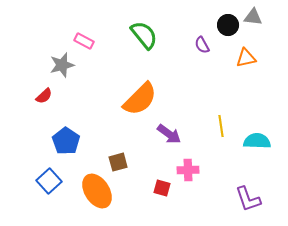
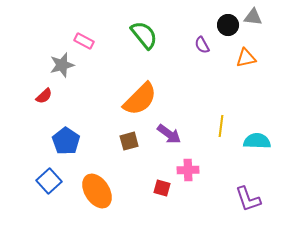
yellow line: rotated 15 degrees clockwise
brown square: moved 11 px right, 21 px up
